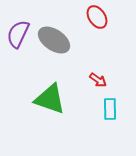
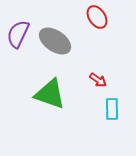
gray ellipse: moved 1 px right, 1 px down
green triangle: moved 5 px up
cyan rectangle: moved 2 px right
